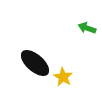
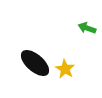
yellow star: moved 2 px right, 8 px up
